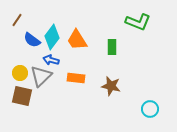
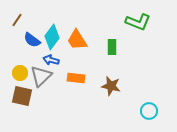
cyan circle: moved 1 px left, 2 px down
